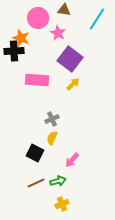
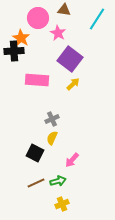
orange star: rotated 12 degrees clockwise
